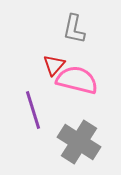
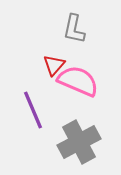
pink semicircle: moved 1 px right, 1 px down; rotated 9 degrees clockwise
purple line: rotated 6 degrees counterclockwise
gray cross: rotated 30 degrees clockwise
